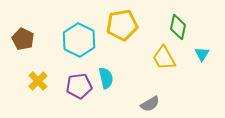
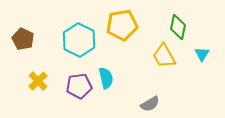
yellow trapezoid: moved 2 px up
